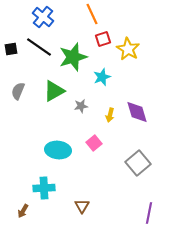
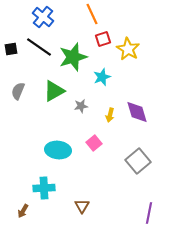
gray square: moved 2 px up
